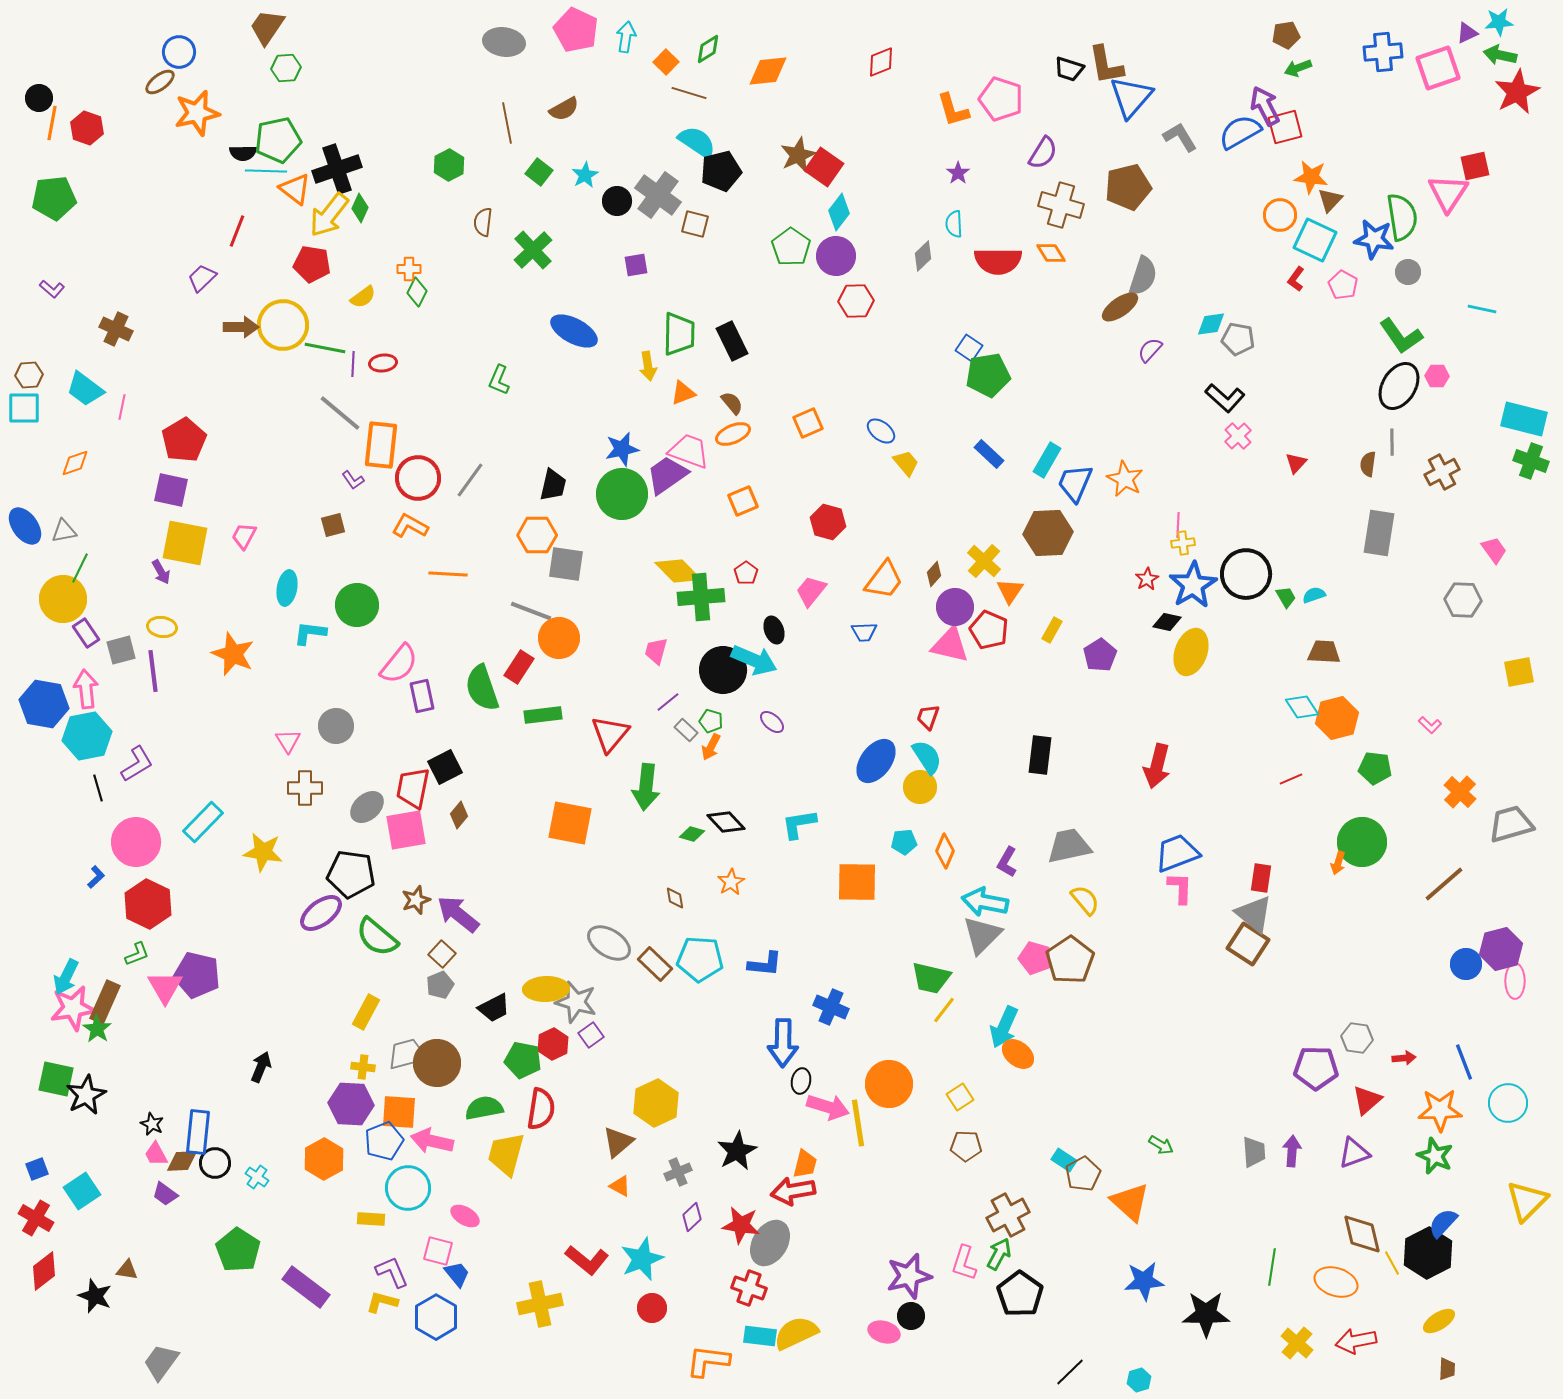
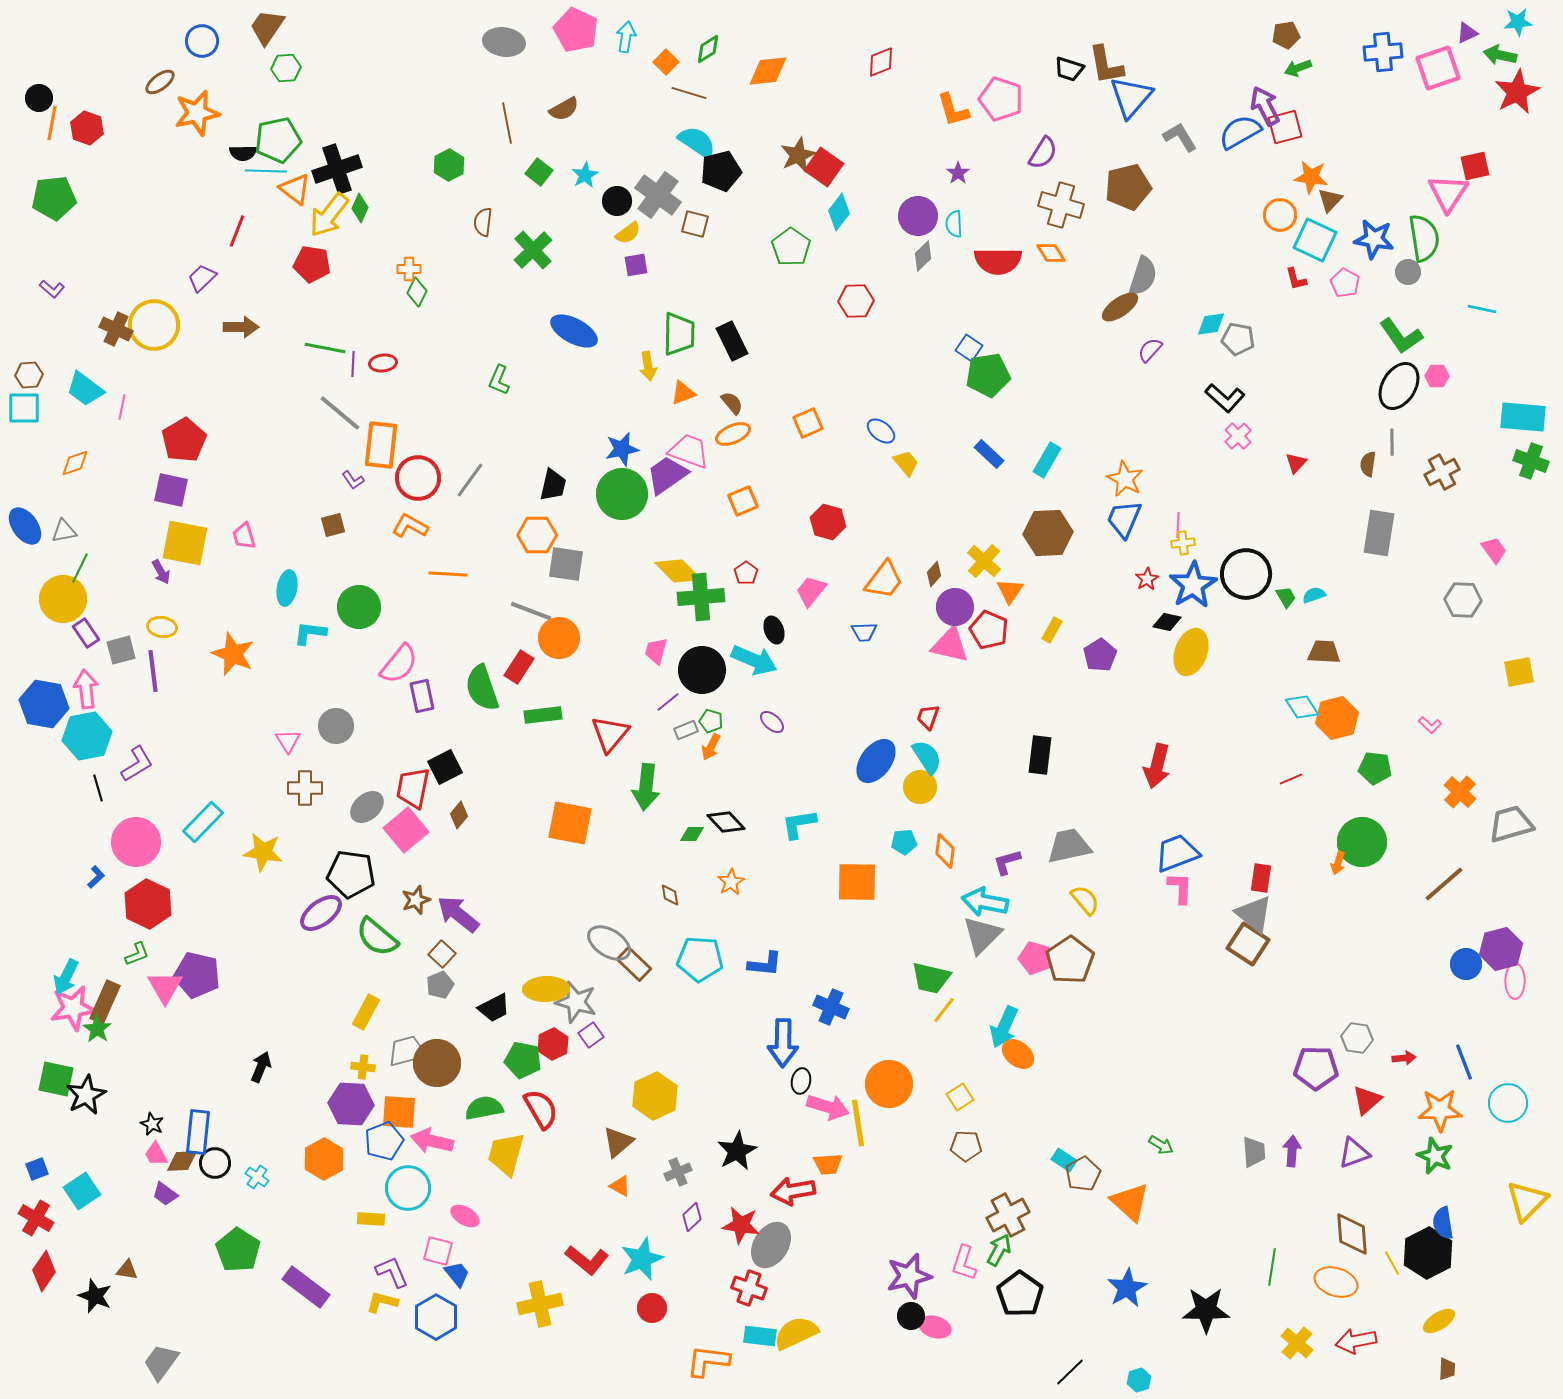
cyan star at (1499, 22): moved 19 px right
blue circle at (179, 52): moved 23 px right, 11 px up
green semicircle at (1402, 217): moved 22 px right, 21 px down
purple circle at (836, 256): moved 82 px right, 40 px up
red L-shape at (1296, 279): rotated 50 degrees counterclockwise
pink pentagon at (1343, 285): moved 2 px right, 2 px up
yellow semicircle at (363, 297): moved 265 px right, 64 px up
yellow circle at (283, 325): moved 129 px left
cyan rectangle at (1524, 419): moved 1 px left, 2 px up; rotated 9 degrees counterclockwise
blue trapezoid at (1075, 483): moved 49 px right, 36 px down
pink trapezoid at (244, 536): rotated 44 degrees counterclockwise
green circle at (357, 605): moved 2 px right, 2 px down
black circle at (723, 670): moved 21 px left
gray rectangle at (686, 730): rotated 65 degrees counterclockwise
pink square at (406, 830): rotated 30 degrees counterclockwise
green diamond at (692, 834): rotated 15 degrees counterclockwise
orange diamond at (945, 851): rotated 16 degrees counterclockwise
purple L-shape at (1007, 862): rotated 44 degrees clockwise
brown diamond at (675, 898): moved 5 px left, 3 px up
brown rectangle at (655, 964): moved 21 px left
gray trapezoid at (407, 1054): moved 3 px up
yellow hexagon at (656, 1103): moved 1 px left, 7 px up
red semicircle at (541, 1109): rotated 39 degrees counterclockwise
orange trapezoid at (805, 1164): moved 23 px right; rotated 72 degrees clockwise
blue semicircle at (1443, 1223): rotated 52 degrees counterclockwise
brown diamond at (1362, 1234): moved 10 px left; rotated 9 degrees clockwise
gray ellipse at (770, 1243): moved 1 px right, 2 px down
green arrow at (999, 1254): moved 4 px up
red diamond at (44, 1271): rotated 18 degrees counterclockwise
blue star at (1144, 1281): moved 17 px left, 7 px down; rotated 24 degrees counterclockwise
black star at (1206, 1314): moved 4 px up
pink ellipse at (884, 1332): moved 51 px right, 5 px up
